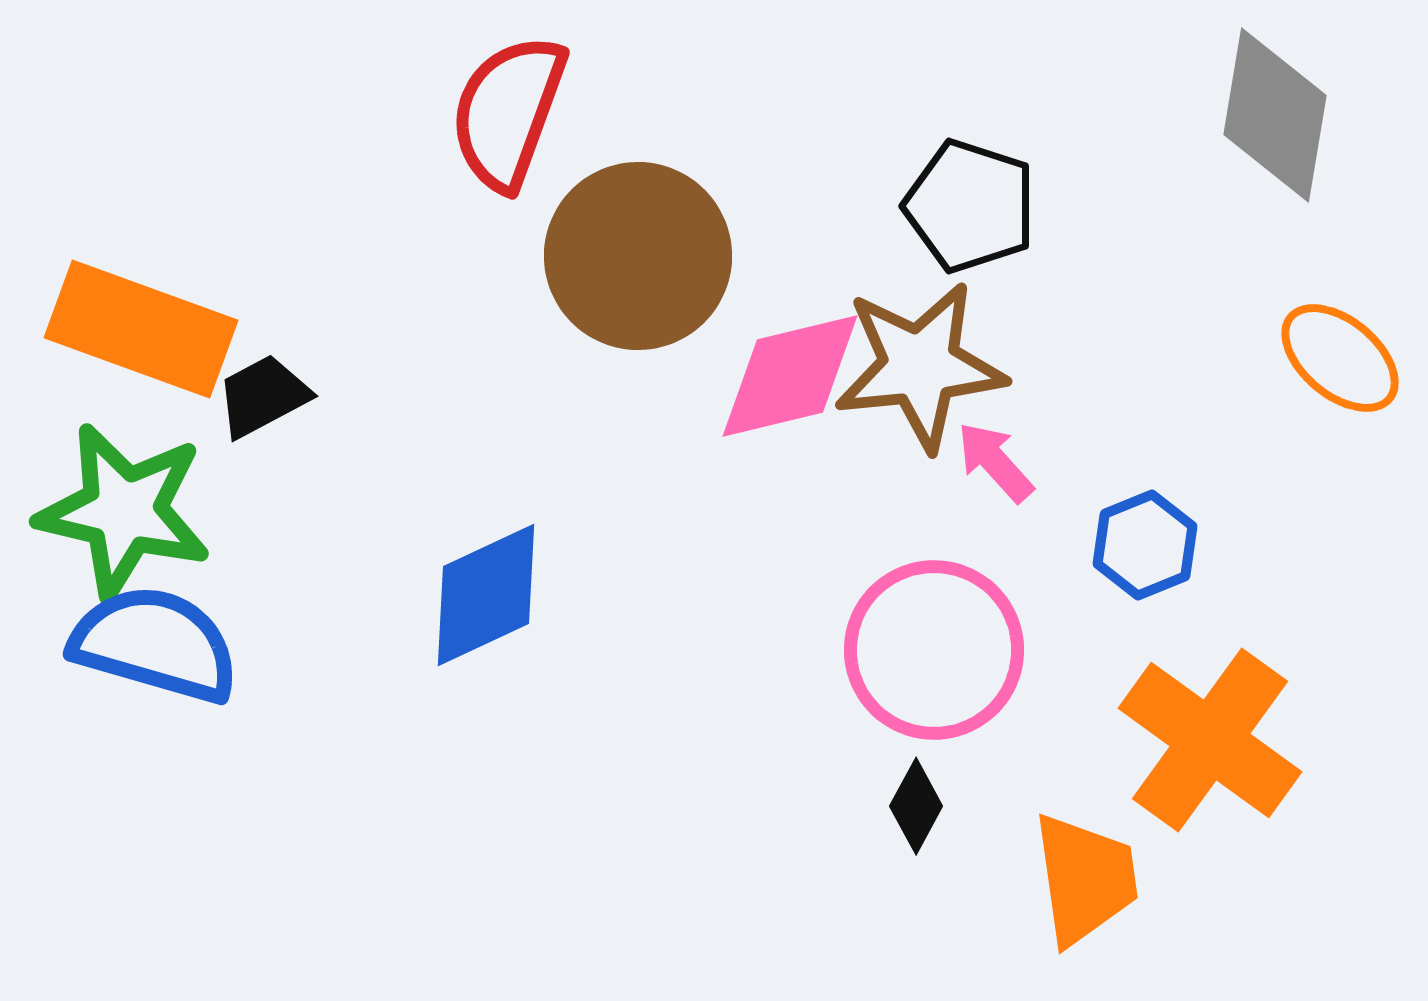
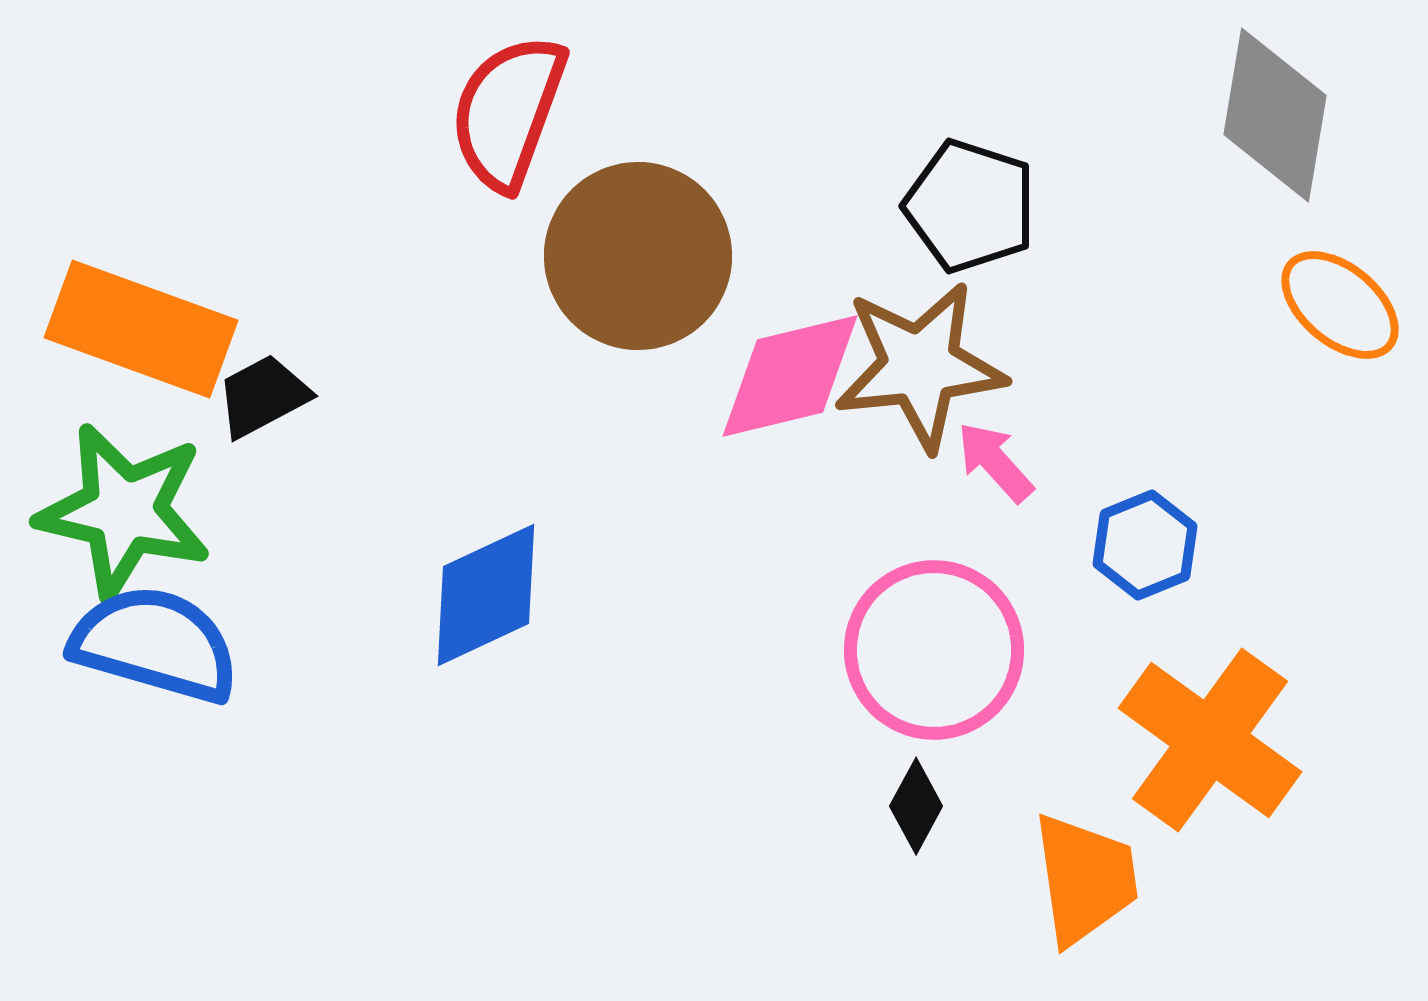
orange ellipse: moved 53 px up
